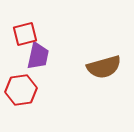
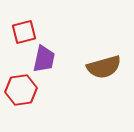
red square: moved 1 px left, 2 px up
purple trapezoid: moved 6 px right, 3 px down
